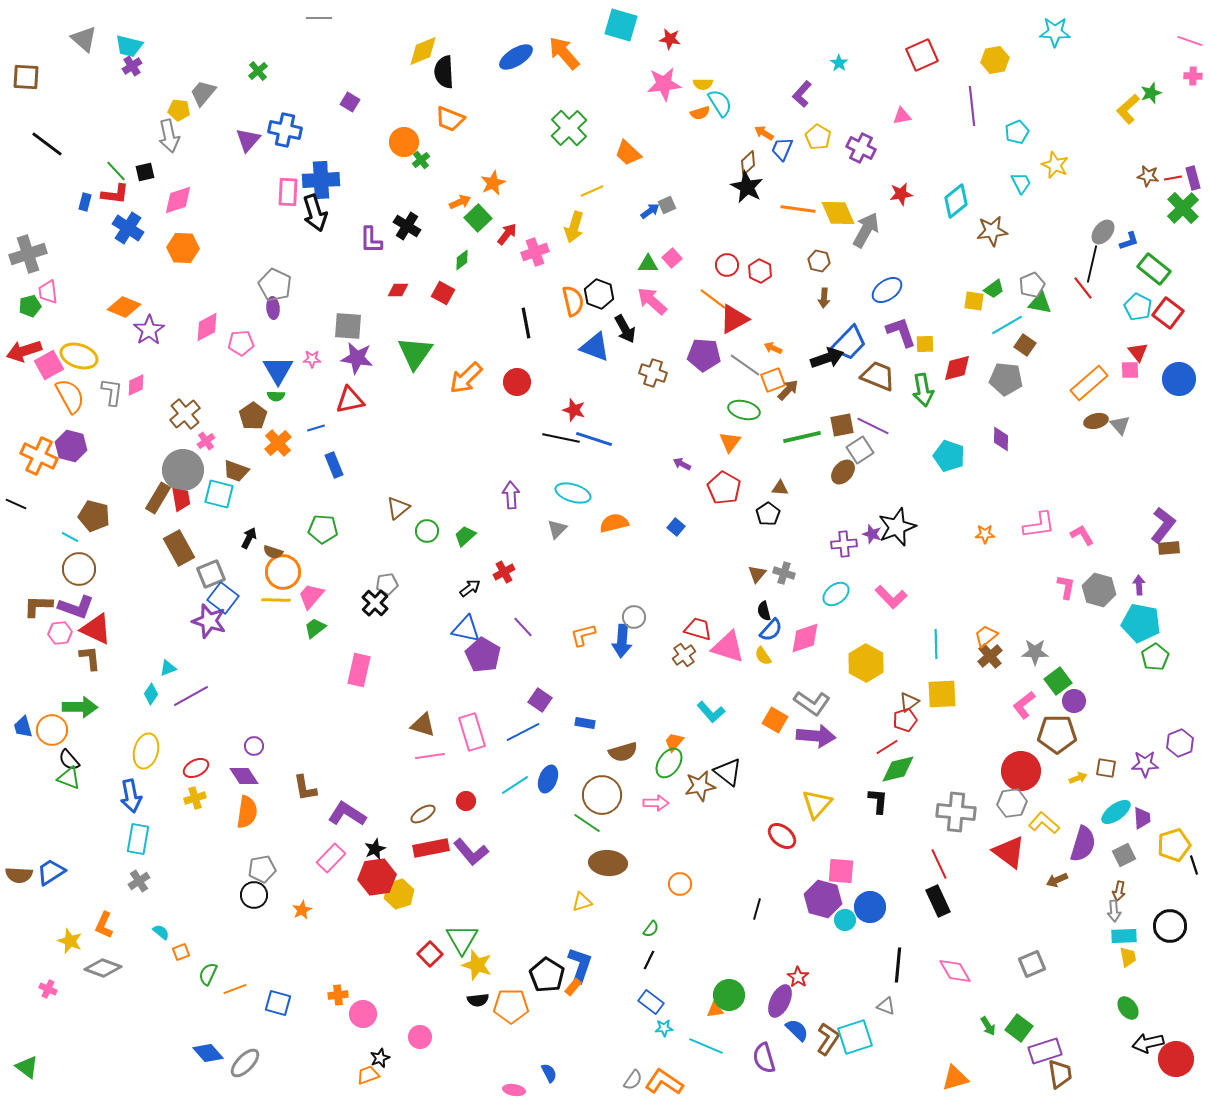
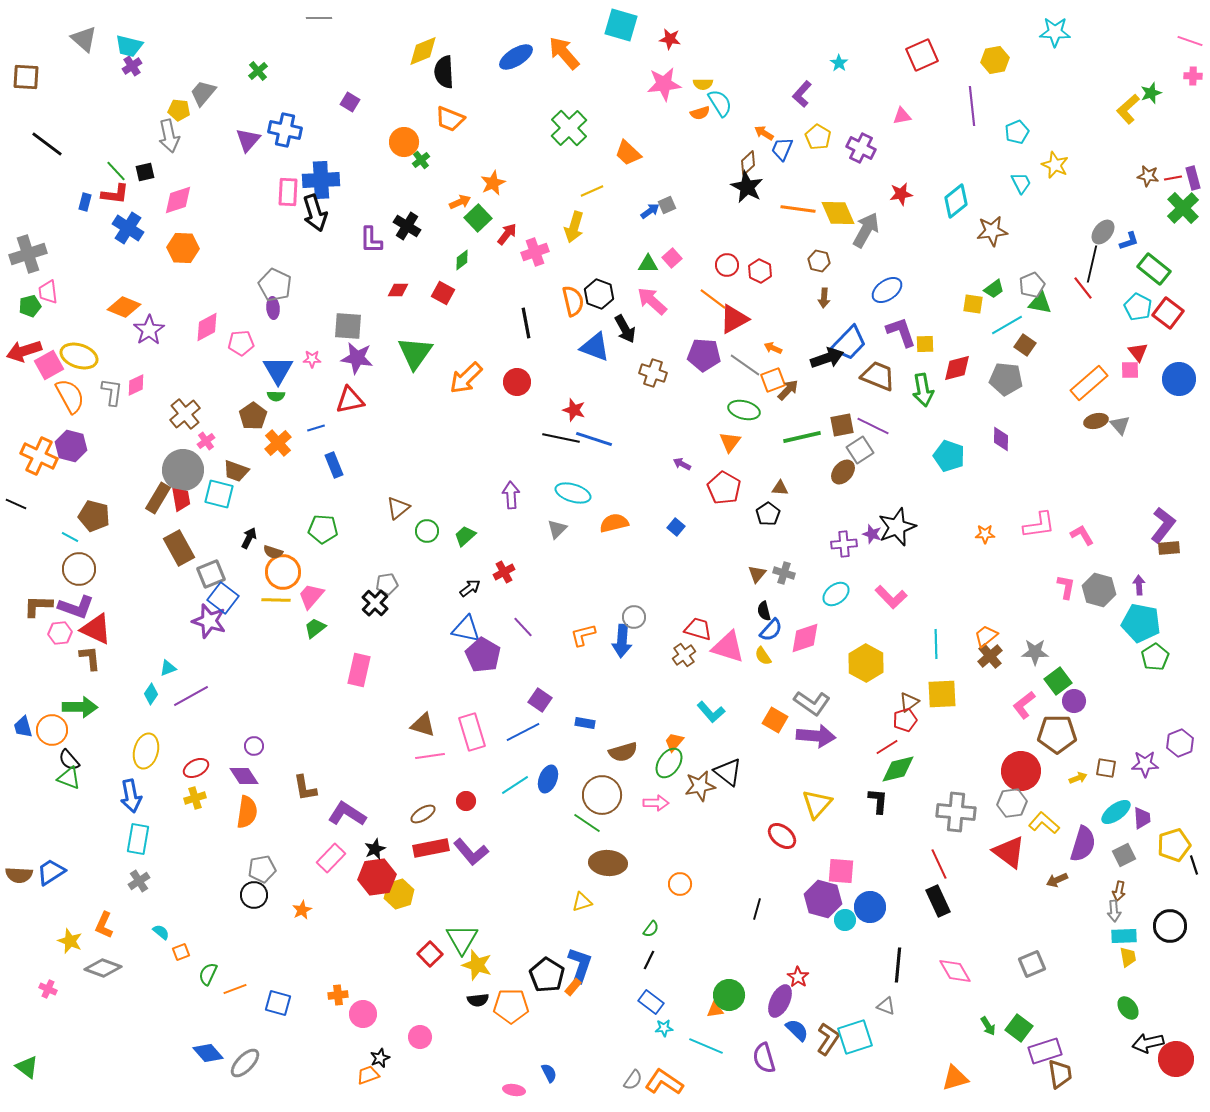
yellow square at (974, 301): moved 1 px left, 3 px down
